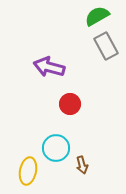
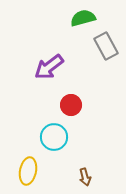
green semicircle: moved 14 px left, 2 px down; rotated 15 degrees clockwise
purple arrow: rotated 52 degrees counterclockwise
red circle: moved 1 px right, 1 px down
cyan circle: moved 2 px left, 11 px up
brown arrow: moved 3 px right, 12 px down
